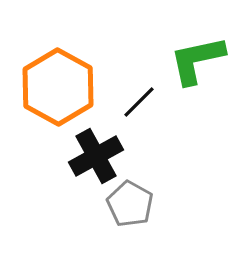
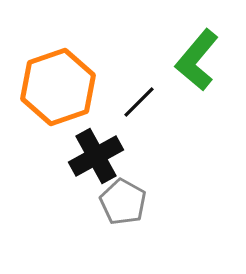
green L-shape: rotated 38 degrees counterclockwise
orange hexagon: rotated 12 degrees clockwise
gray pentagon: moved 7 px left, 2 px up
